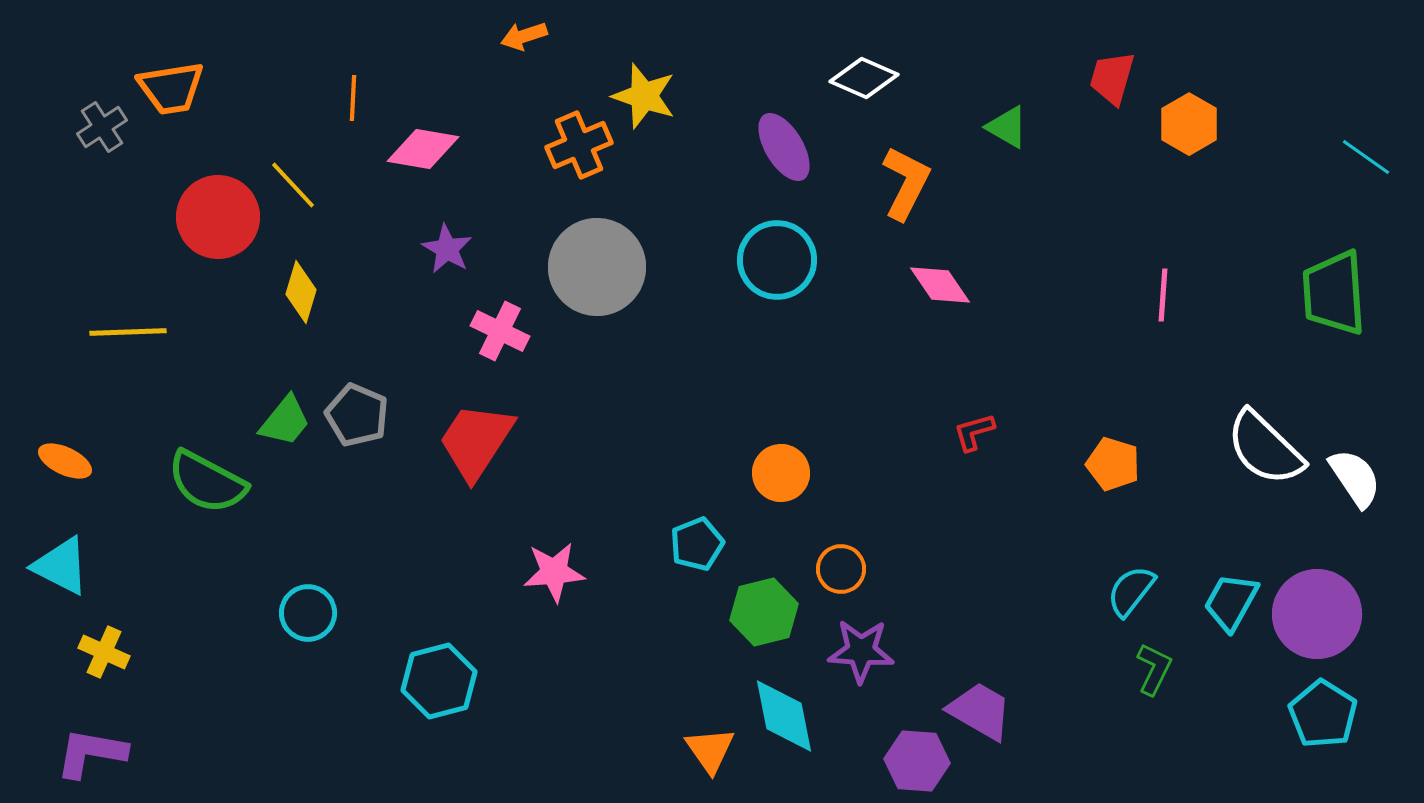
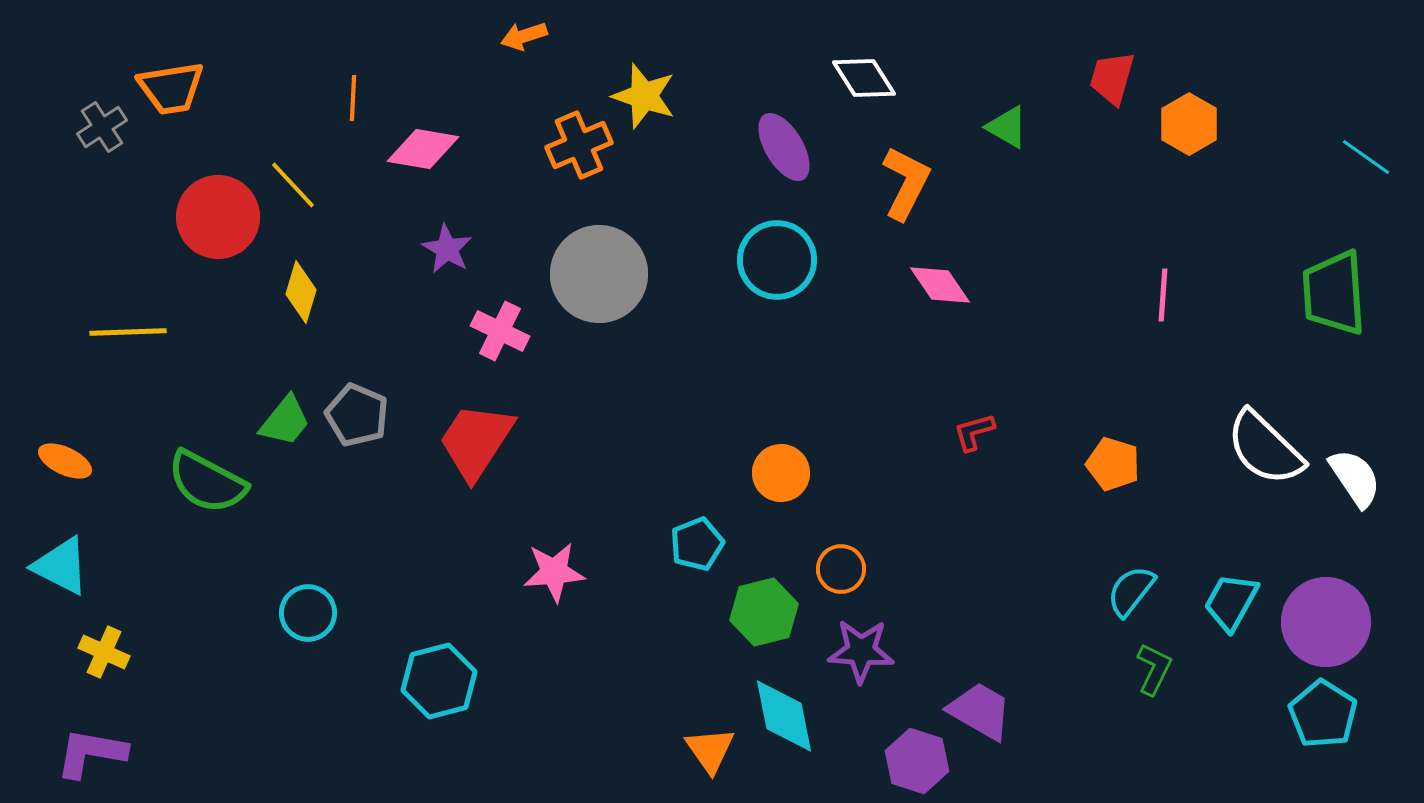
white diamond at (864, 78): rotated 34 degrees clockwise
gray circle at (597, 267): moved 2 px right, 7 px down
purple circle at (1317, 614): moved 9 px right, 8 px down
purple hexagon at (917, 761): rotated 14 degrees clockwise
